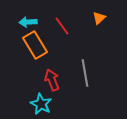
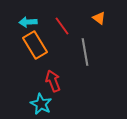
orange triangle: rotated 40 degrees counterclockwise
gray line: moved 21 px up
red arrow: moved 1 px right, 1 px down
